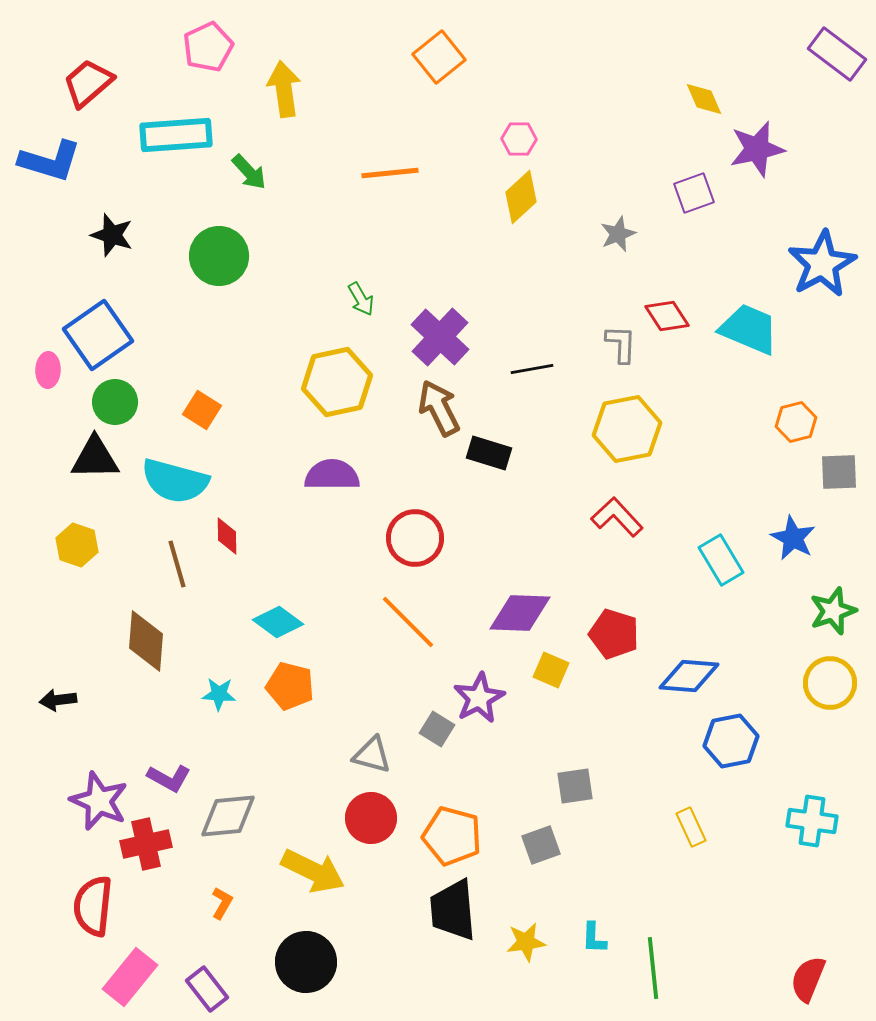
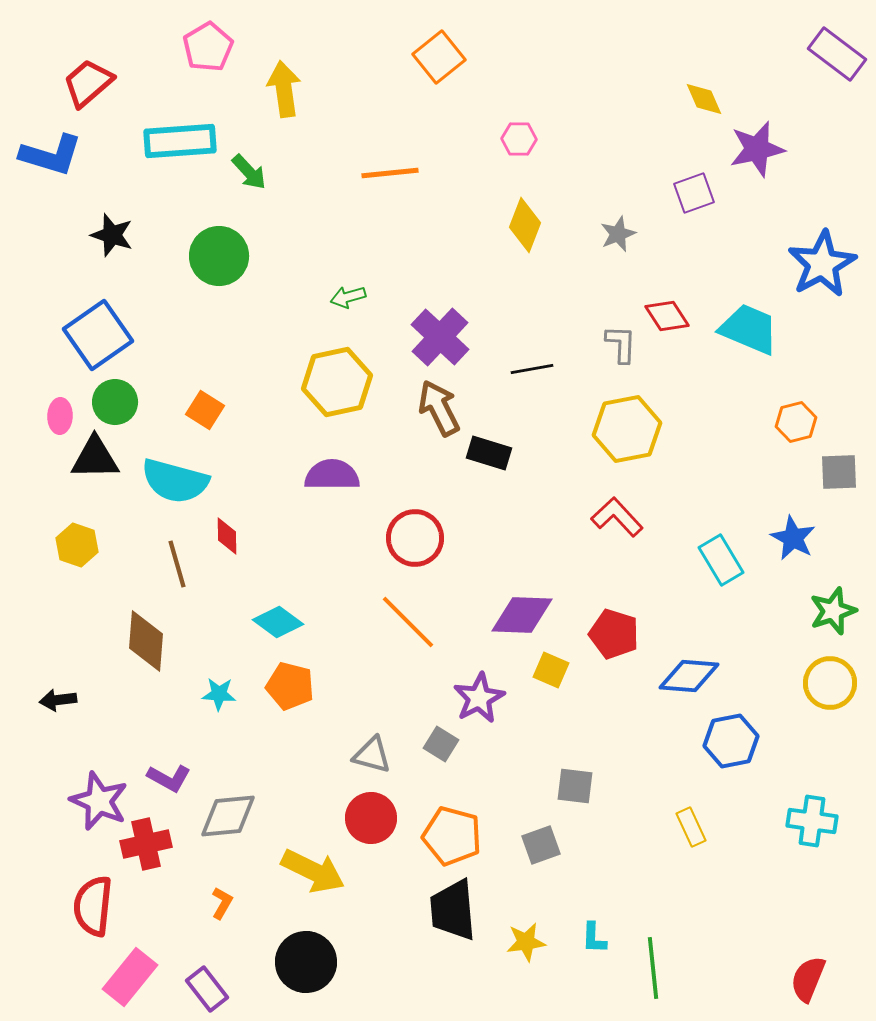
pink pentagon at (208, 47): rotated 6 degrees counterclockwise
cyan rectangle at (176, 135): moved 4 px right, 6 px down
blue L-shape at (50, 161): moved 1 px right, 6 px up
yellow diamond at (521, 197): moved 4 px right, 28 px down; rotated 26 degrees counterclockwise
green arrow at (361, 299): moved 13 px left, 2 px up; rotated 104 degrees clockwise
pink ellipse at (48, 370): moved 12 px right, 46 px down
orange square at (202, 410): moved 3 px right
purple diamond at (520, 613): moved 2 px right, 2 px down
gray square at (437, 729): moved 4 px right, 15 px down
gray square at (575, 786): rotated 15 degrees clockwise
